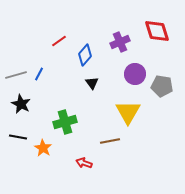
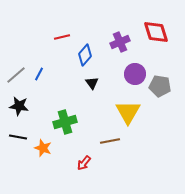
red diamond: moved 1 px left, 1 px down
red line: moved 3 px right, 4 px up; rotated 21 degrees clockwise
gray line: rotated 25 degrees counterclockwise
gray pentagon: moved 2 px left
black star: moved 2 px left, 2 px down; rotated 18 degrees counterclockwise
orange star: rotated 12 degrees counterclockwise
red arrow: rotated 70 degrees counterclockwise
